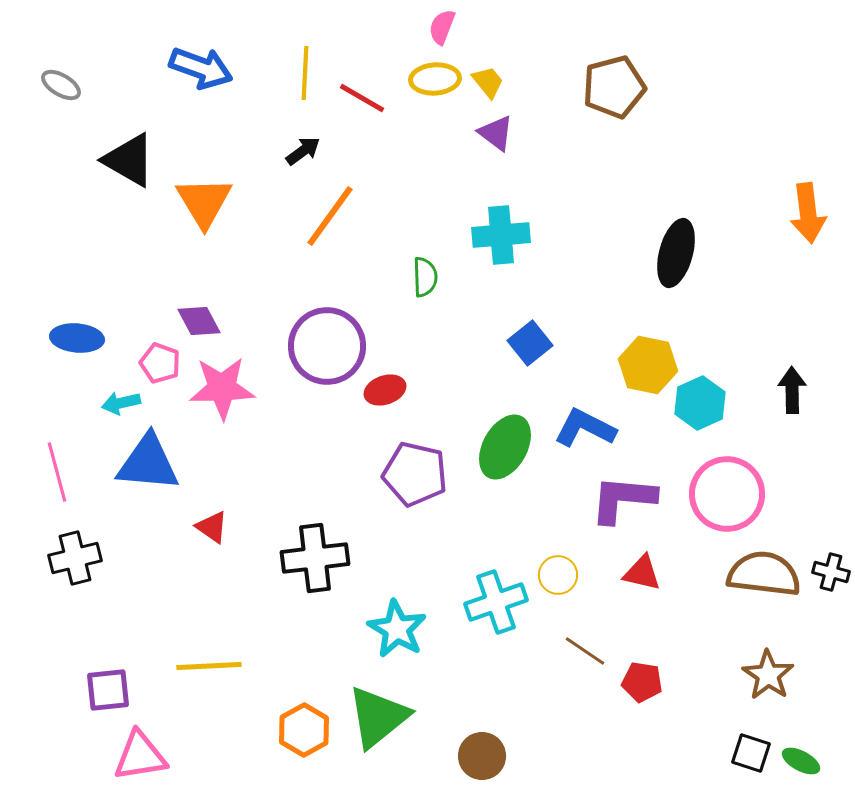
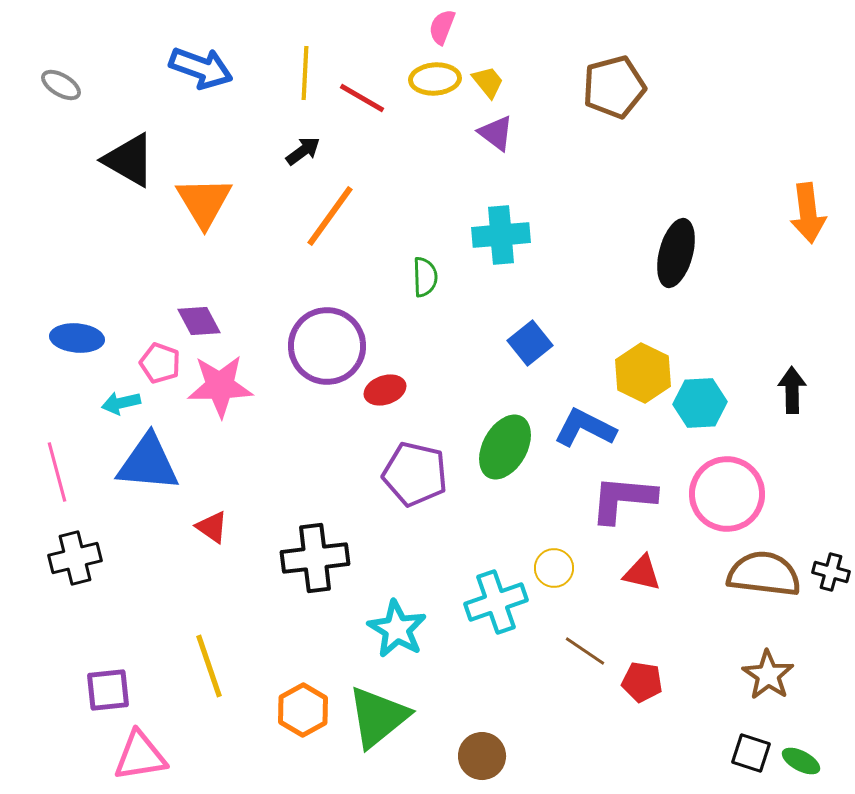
yellow hexagon at (648, 365): moved 5 px left, 8 px down; rotated 14 degrees clockwise
pink star at (222, 388): moved 2 px left, 2 px up
cyan hexagon at (700, 403): rotated 21 degrees clockwise
yellow circle at (558, 575): moved 4 px left, 7 px up
yellow line at (209, 666): rotated 74 degrees clockwise
orange hexagon at (304, 730): moved 1 px left, 20 px up
